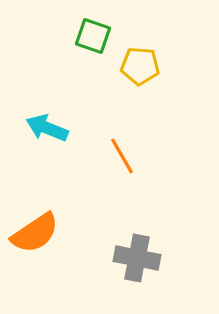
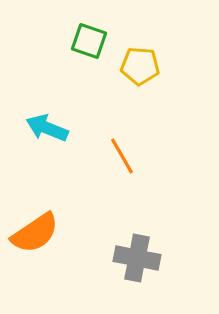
green square: moved 4 px left, 5 px down
